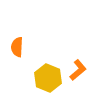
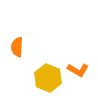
orange L-shape: rotated 70 degrees clockwise
